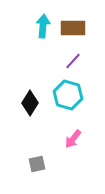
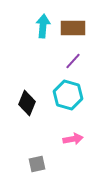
black diamond: moved 3 px left; rotated 10 degrees counterclockwise
pink arrow: rotated 138 degrees counterclockwise
